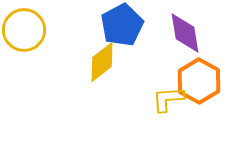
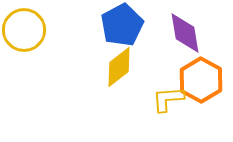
yellow diamond: moved 17 px right, 5 px down
orange hexagon: moved 2 px right, 1 px up
